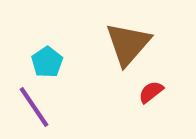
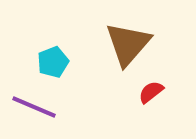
cyan pentagon: moved 6 px right; rotated 12 degrees clockwise
purple line: rotated 33 degrees counterclockwise
